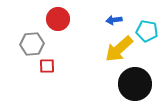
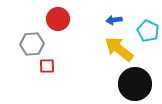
cyan pentagon: moved 1 px right; rotated 15 degrees clockwise
yellow arrow: rotated 80 degrees clockwise
